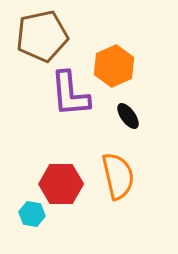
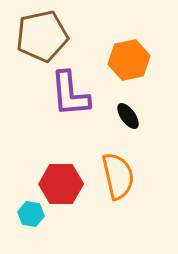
orange hexagon: moved 15 px right, 6 px up; rotated 12 degrees clockwise
cyan hexagon: moved 1 px left
